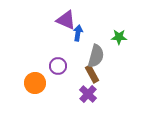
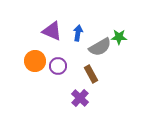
purple triangle: moved 14 px left, 11 px down
gray semicircle: moved 4 px right, 9 px up; rotated 45 degrees clockwise
brown rectangle: moved 1 px left
orange circle: moved 22 px up
purple cross: moved 8 px left, 4 px down
